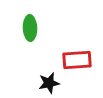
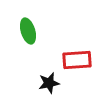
green ellipse: moved 2 px left, 3 px down; rotated 15 degrees counterclockwise
